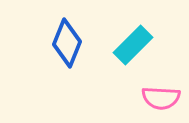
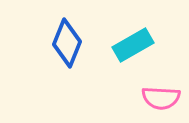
cyan rectangle: rotated 15 degrees clockwise
